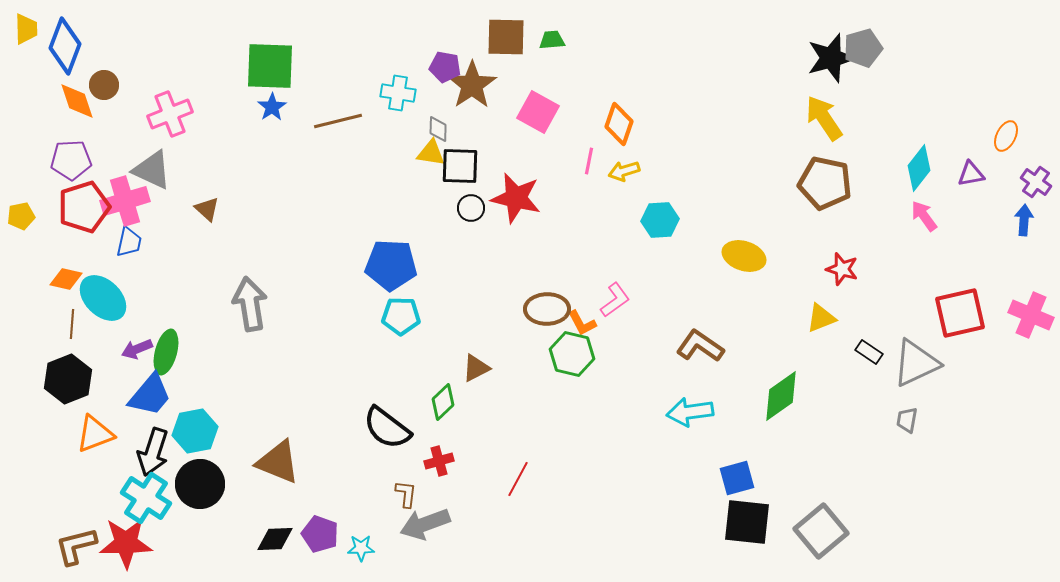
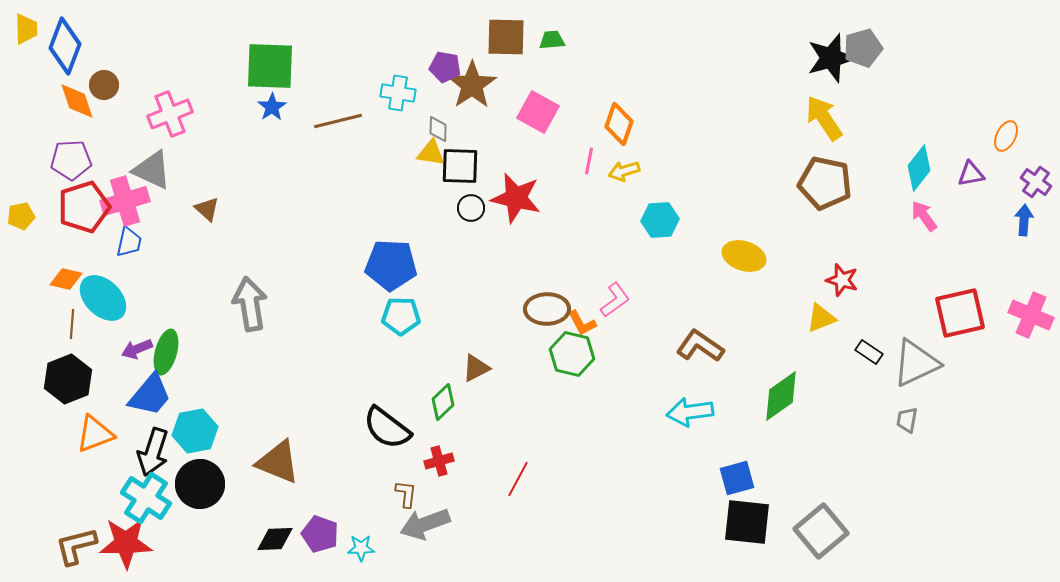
red star at (842, 269): moved 11 px down
